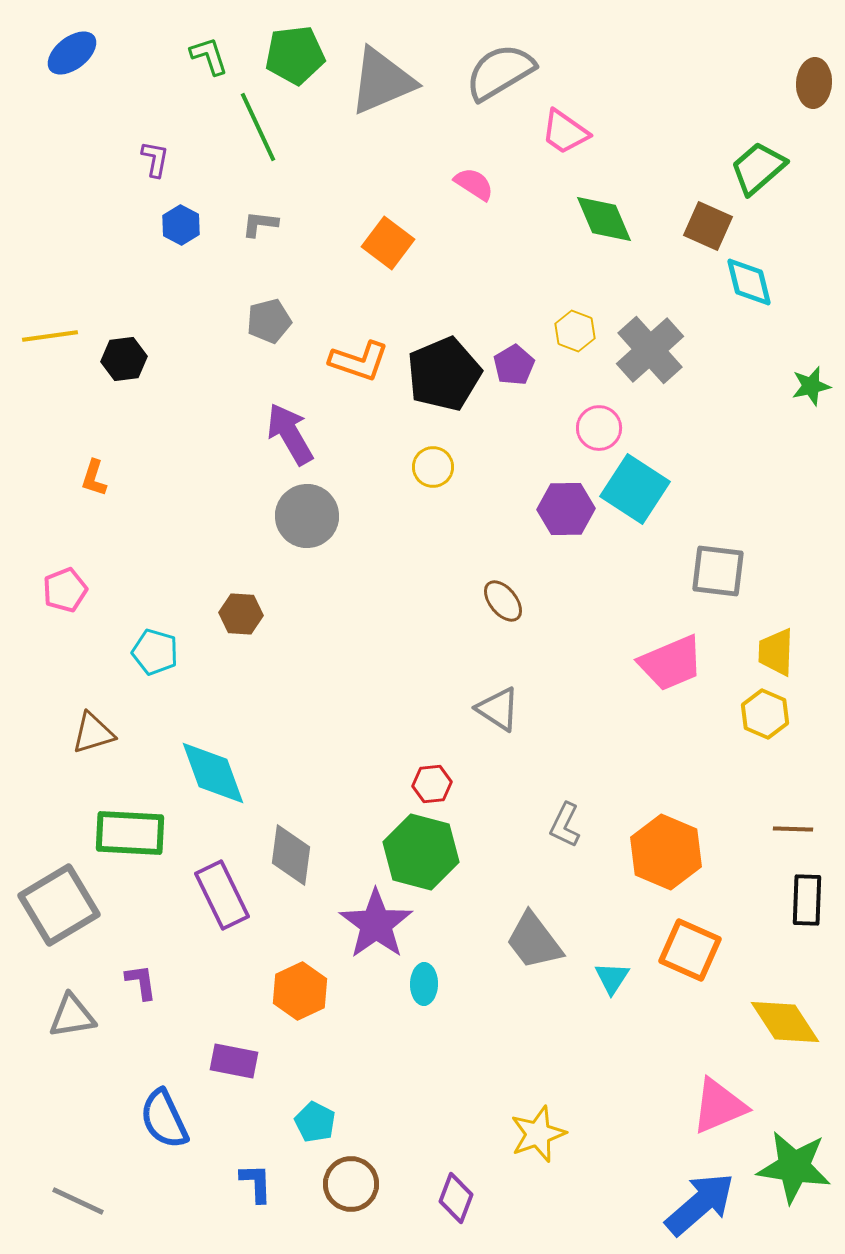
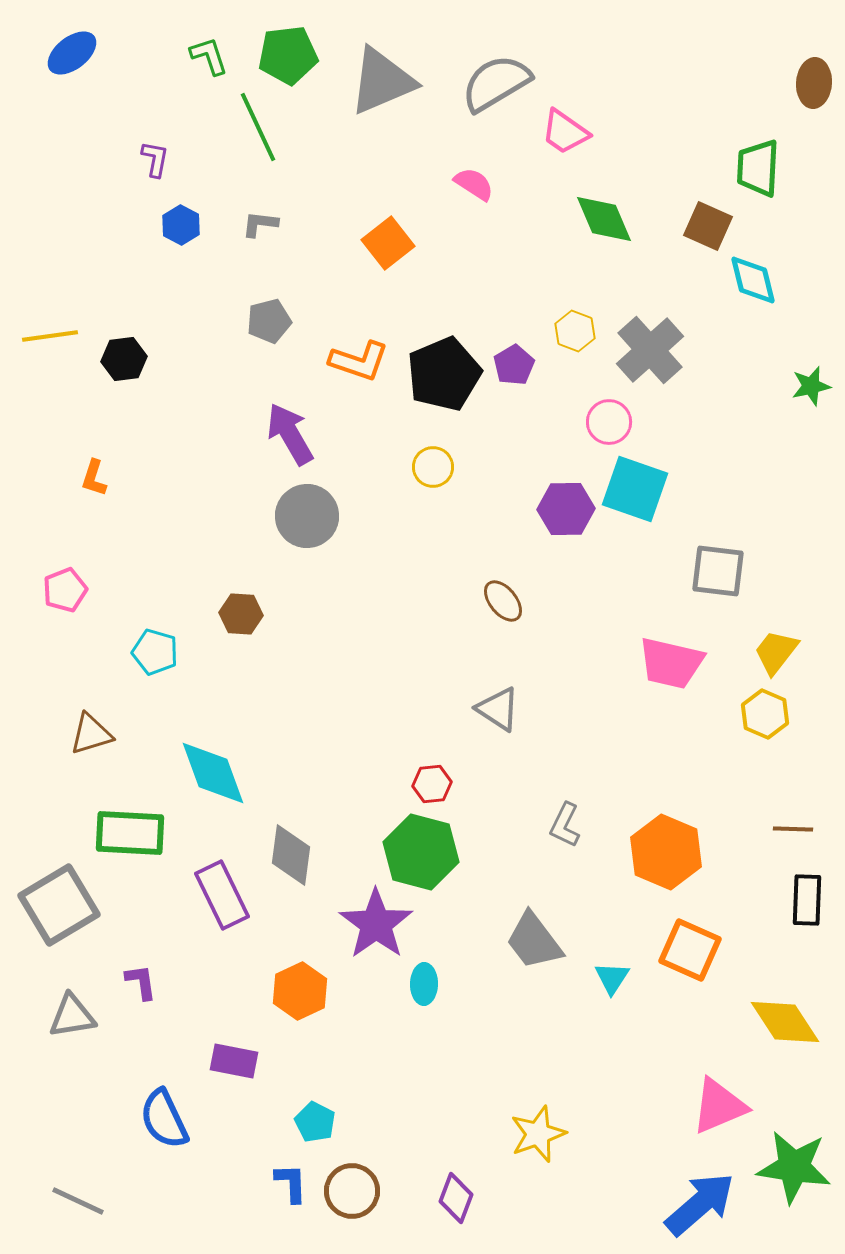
green pentagon at (295, 55): moved 7 px left
gray semicircle at (500, 72): moved 4 px left, 11 px down
green trapezoid at (758, 168): rotated 46 degrees counterclockwise
orange square at (388, 243): rotated 15 degrees clockwise
cyan diamond at (749, 282): moved 4 px right, 2 px up
pink circle at (599, 428): moved 10 px right, 6 px up
cyan square at (635, 489): rotated 14 degrees counterclockwise
yellow trapezoid at (776, 652): rotated 36 degrees clockwise
pink trapezoid at (671, 663): rotated 36 degrees clockwise
brown triangle at (93, 733): moved 2 px left, 1 px down
blue L-shape at (256, 1183): moved 35 px right
brown circle at (351, 1184): moved 1 px right, 7 px down
